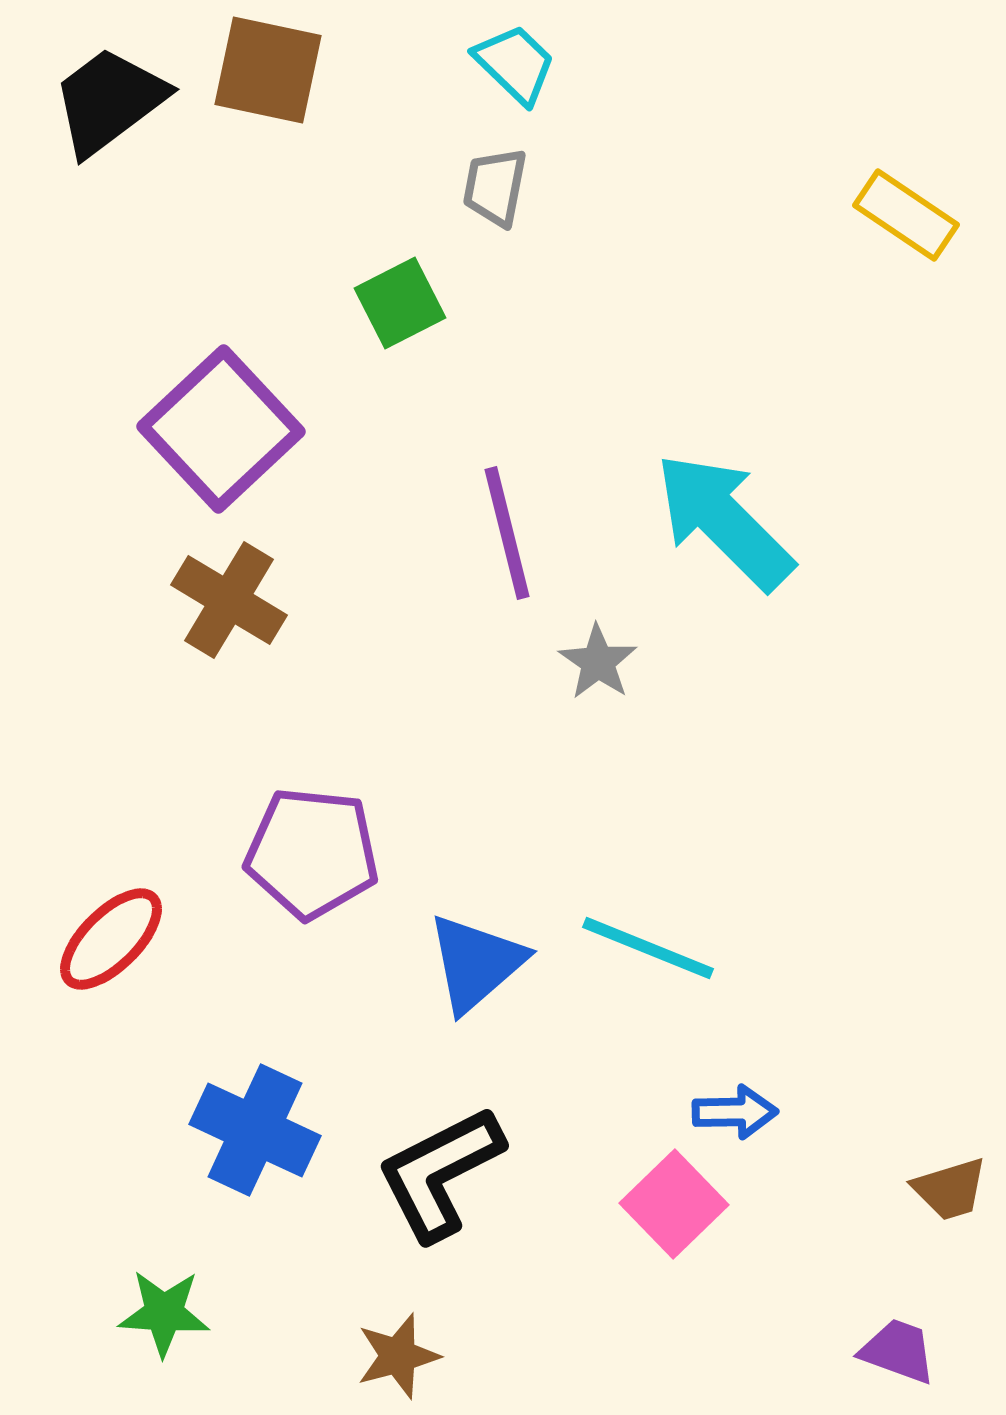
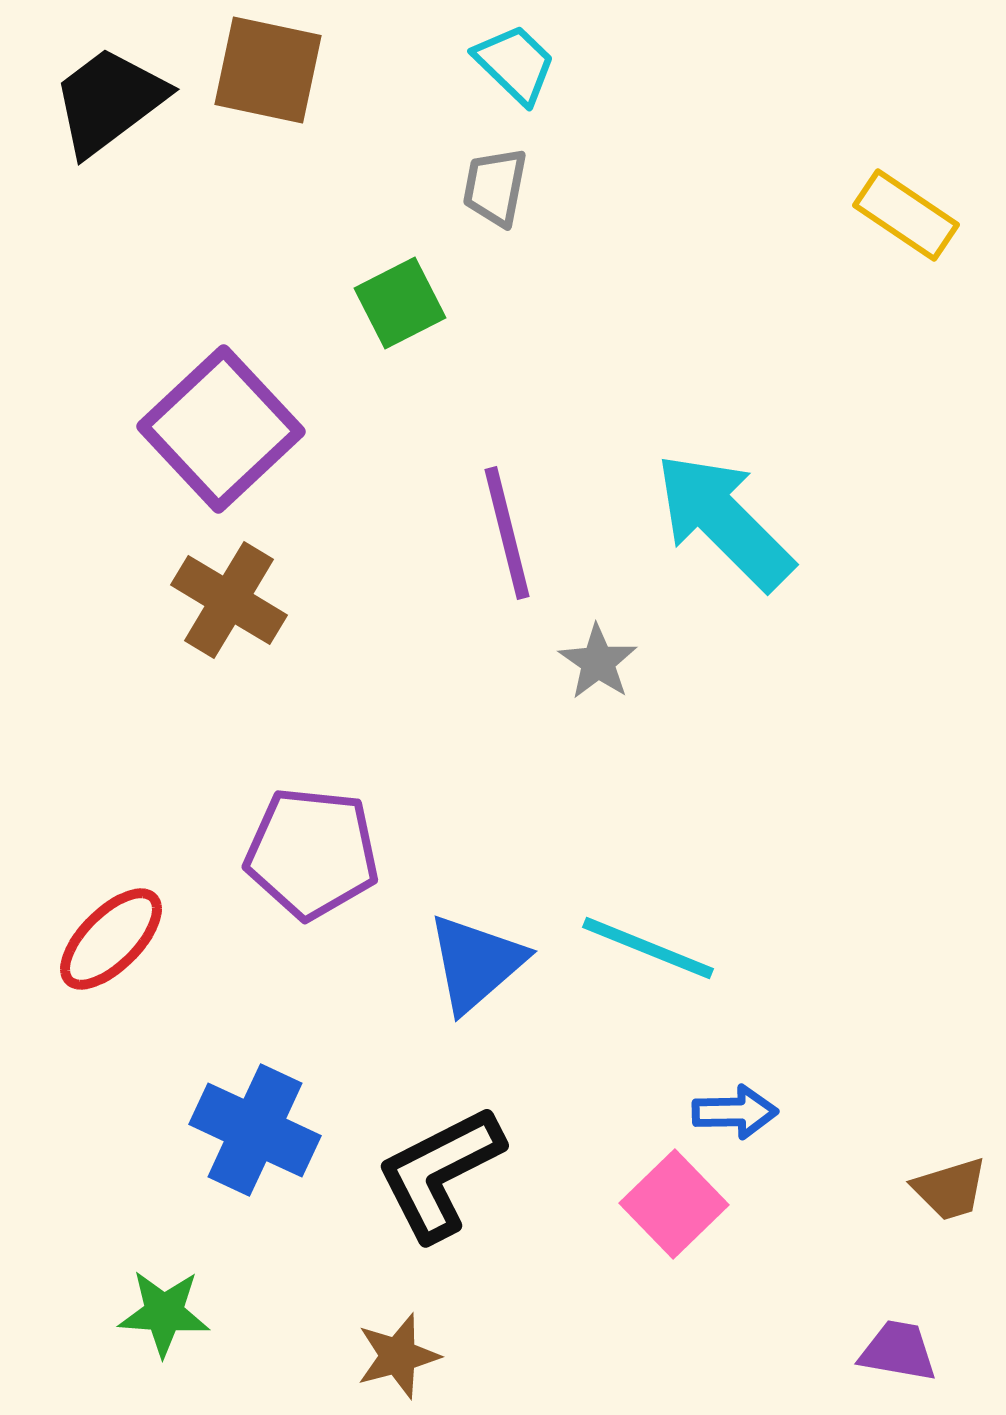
purple trapezoid: rotated 10 degrees counterclockwise
